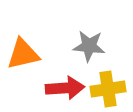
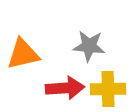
yellow cross: rotated 8 degrees clockwise
